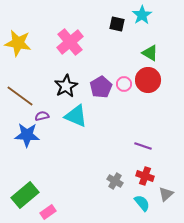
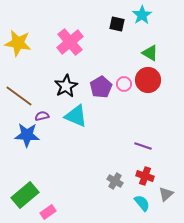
brown line: moved 1 px left
